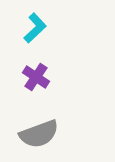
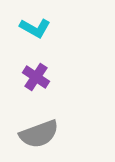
cyan L-shape: rotated 72 degrees clockwise
